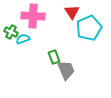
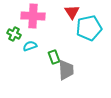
cyan pentagon: rotated 10 degrees clockwise
green cross: moved 3 px right, 2 px down
cyan semicircle: moved 7 px right, 7 px down
gray trapezoid: rotated 20 degrees clockwise
